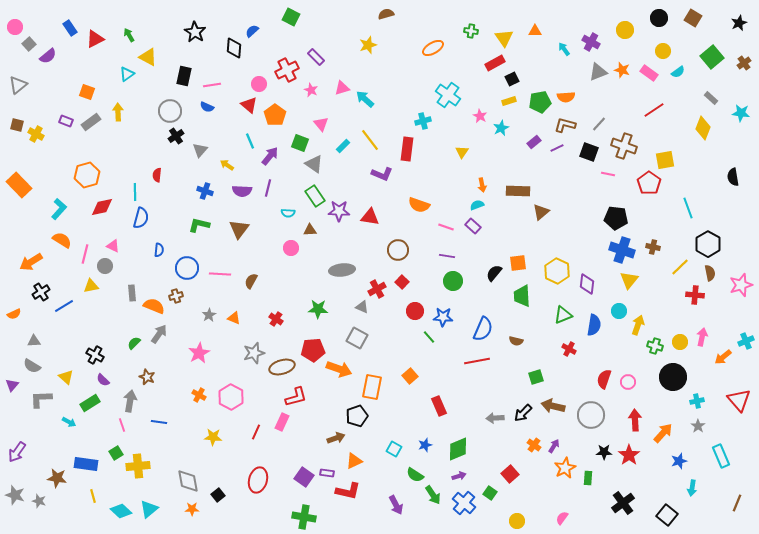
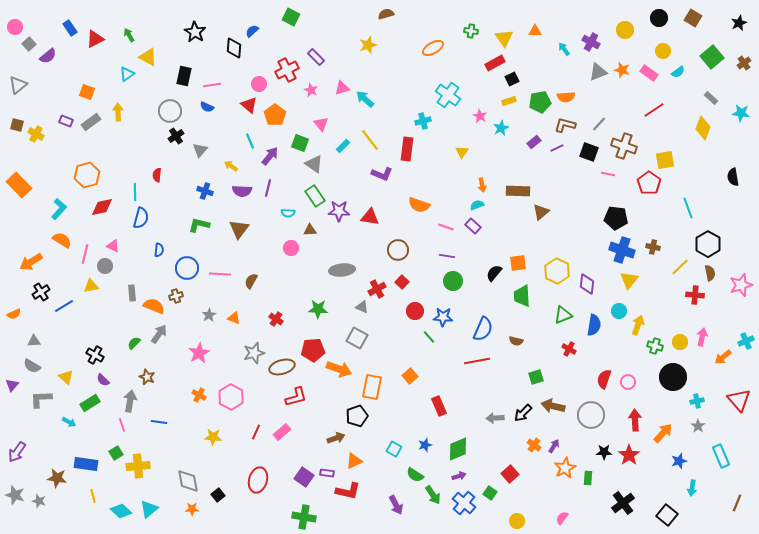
yellow arrow at (227, 165): moved 4 px right, 1 px down
pink rectangle at (282, 422): moved 10 px down; rotated 24 degrees clockwise
